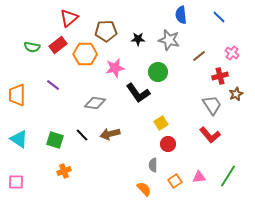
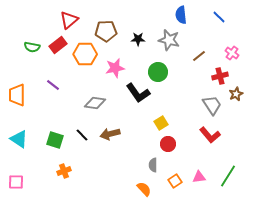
red triangle: moved 2 px down
